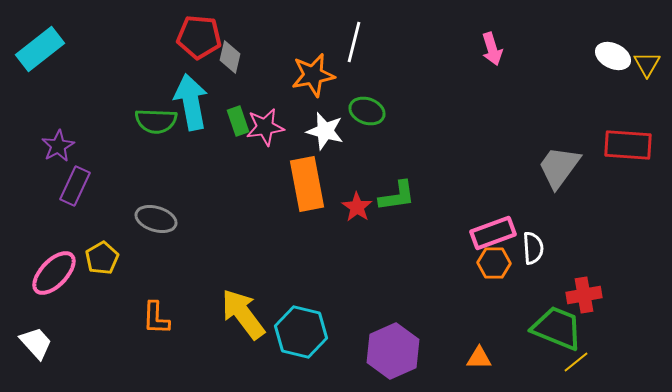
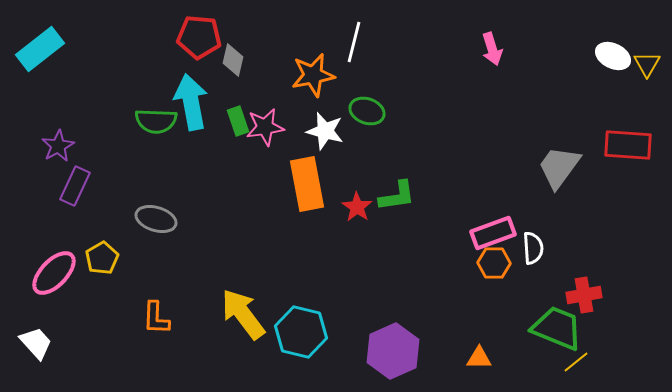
gray diamond: moved 3 px right, 3 px down
